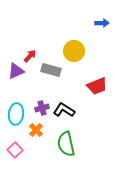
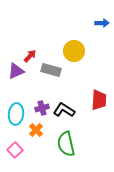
red trapezoid: moved 2 px right, 14 px down; rotated 65 degrees counterclockwise
